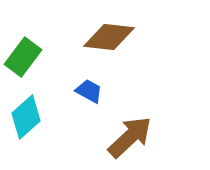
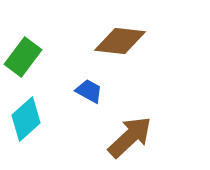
brown diamond: moved 11 px right, 4 px down
cyan diamond: moved 2 px down
